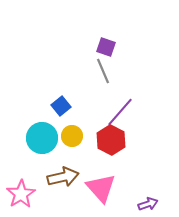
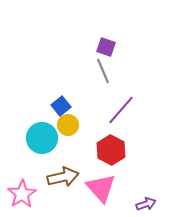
purple line: moved 1 px right, 2 px up
yellow circle: moved 4 px left, 11 px up
red hexagon: moved 10 px down
pink star: moved 1 px right
purple arrow: moved 2 px left
